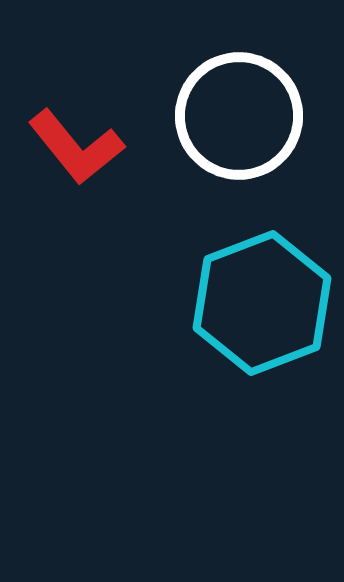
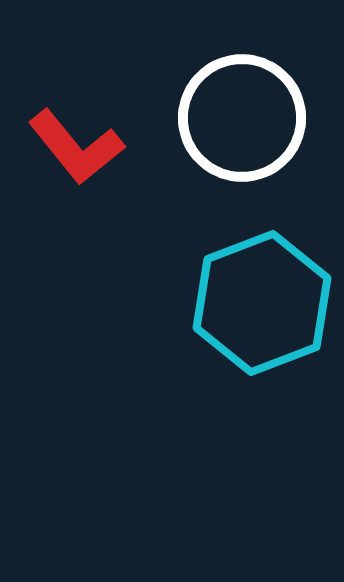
white circle: moved 3 px right, 2 px down
